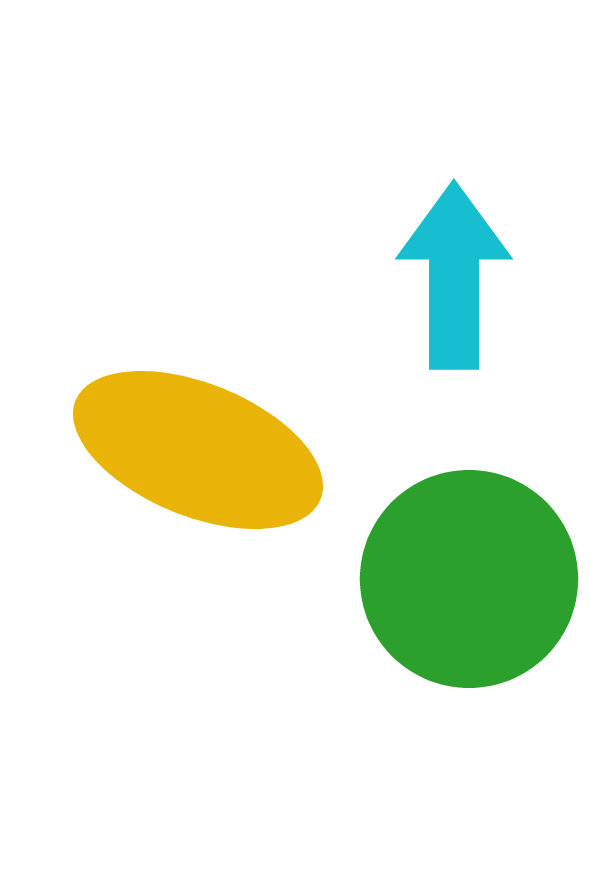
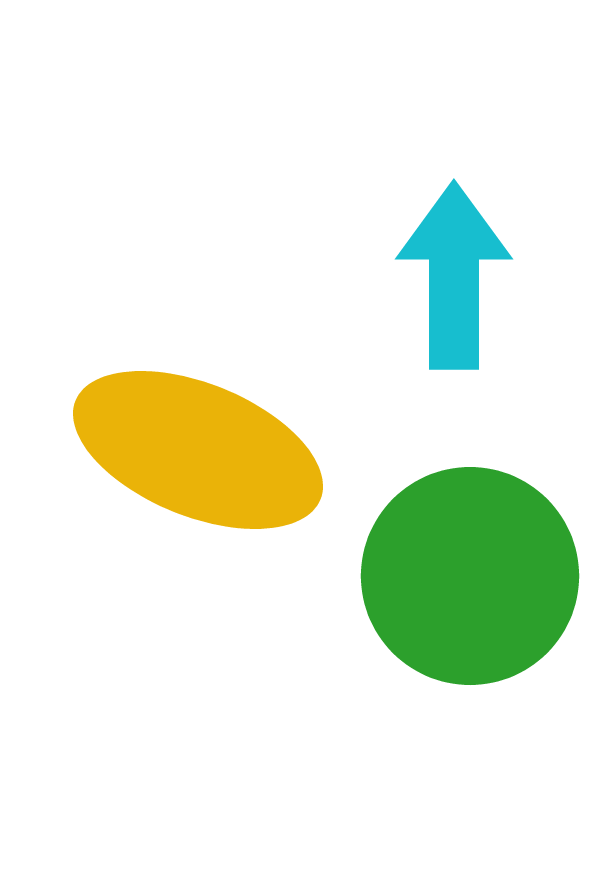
green circle: moved 1 px right, 3 px up
